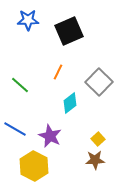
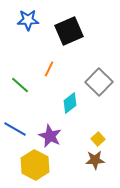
orange line: moved 9 px left, 3 px up
yellow hexagon: moved 1 px right, 1 px up
